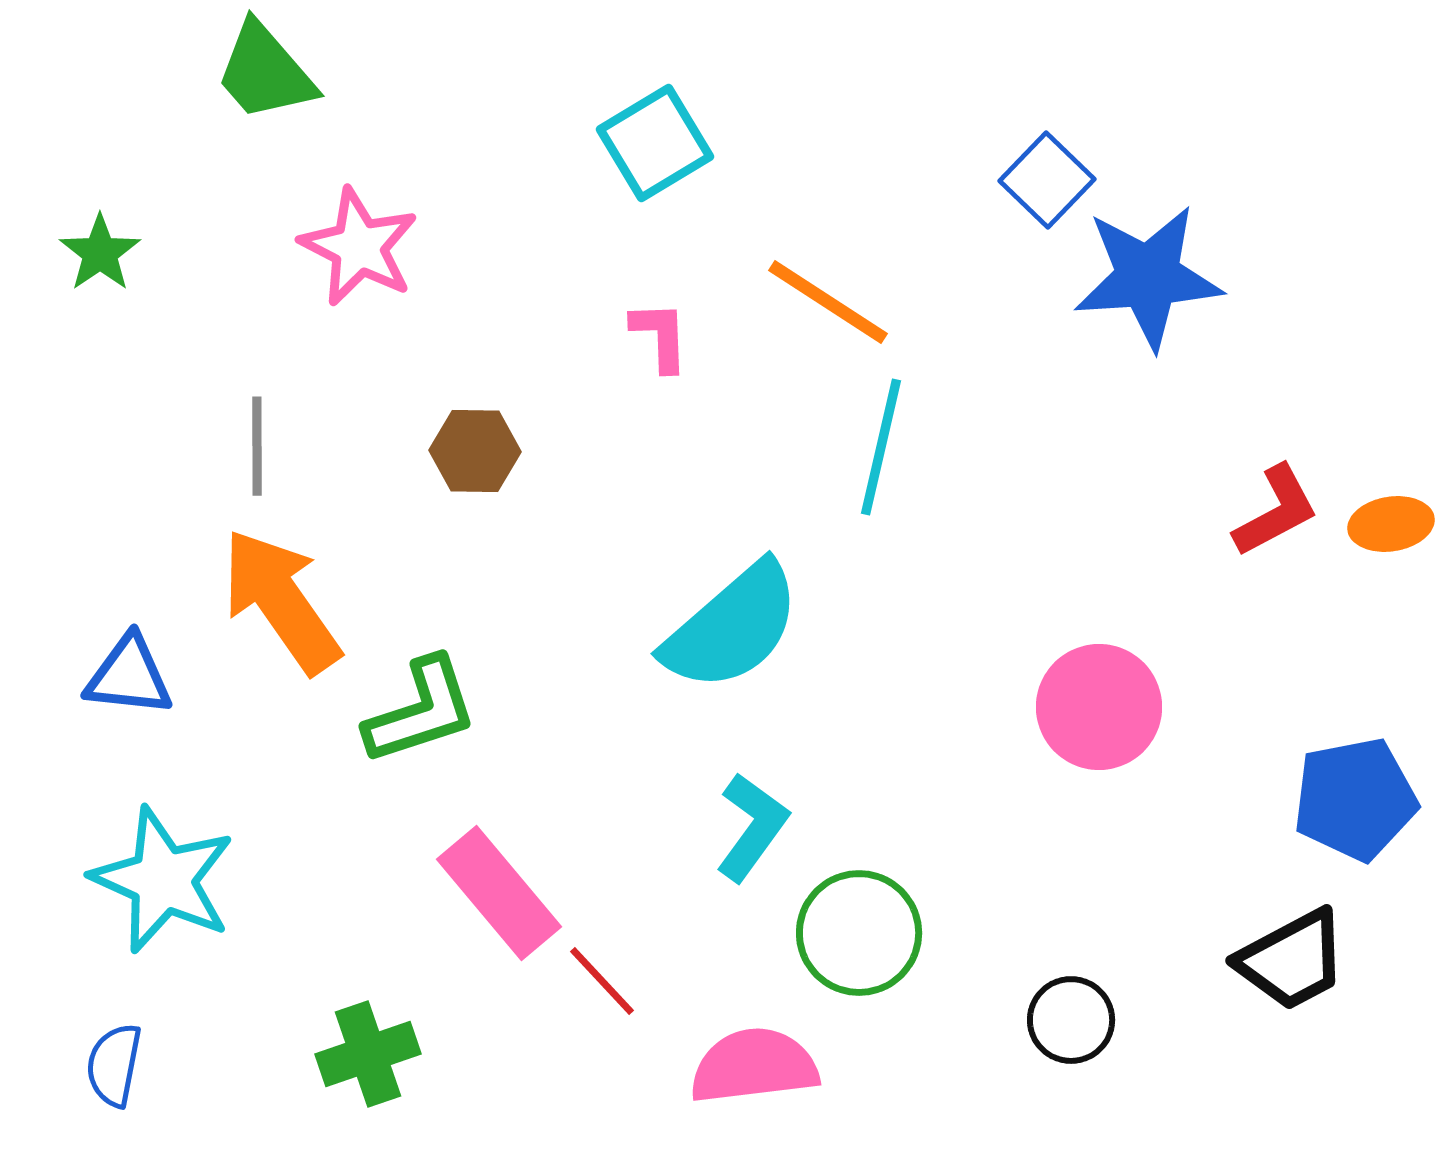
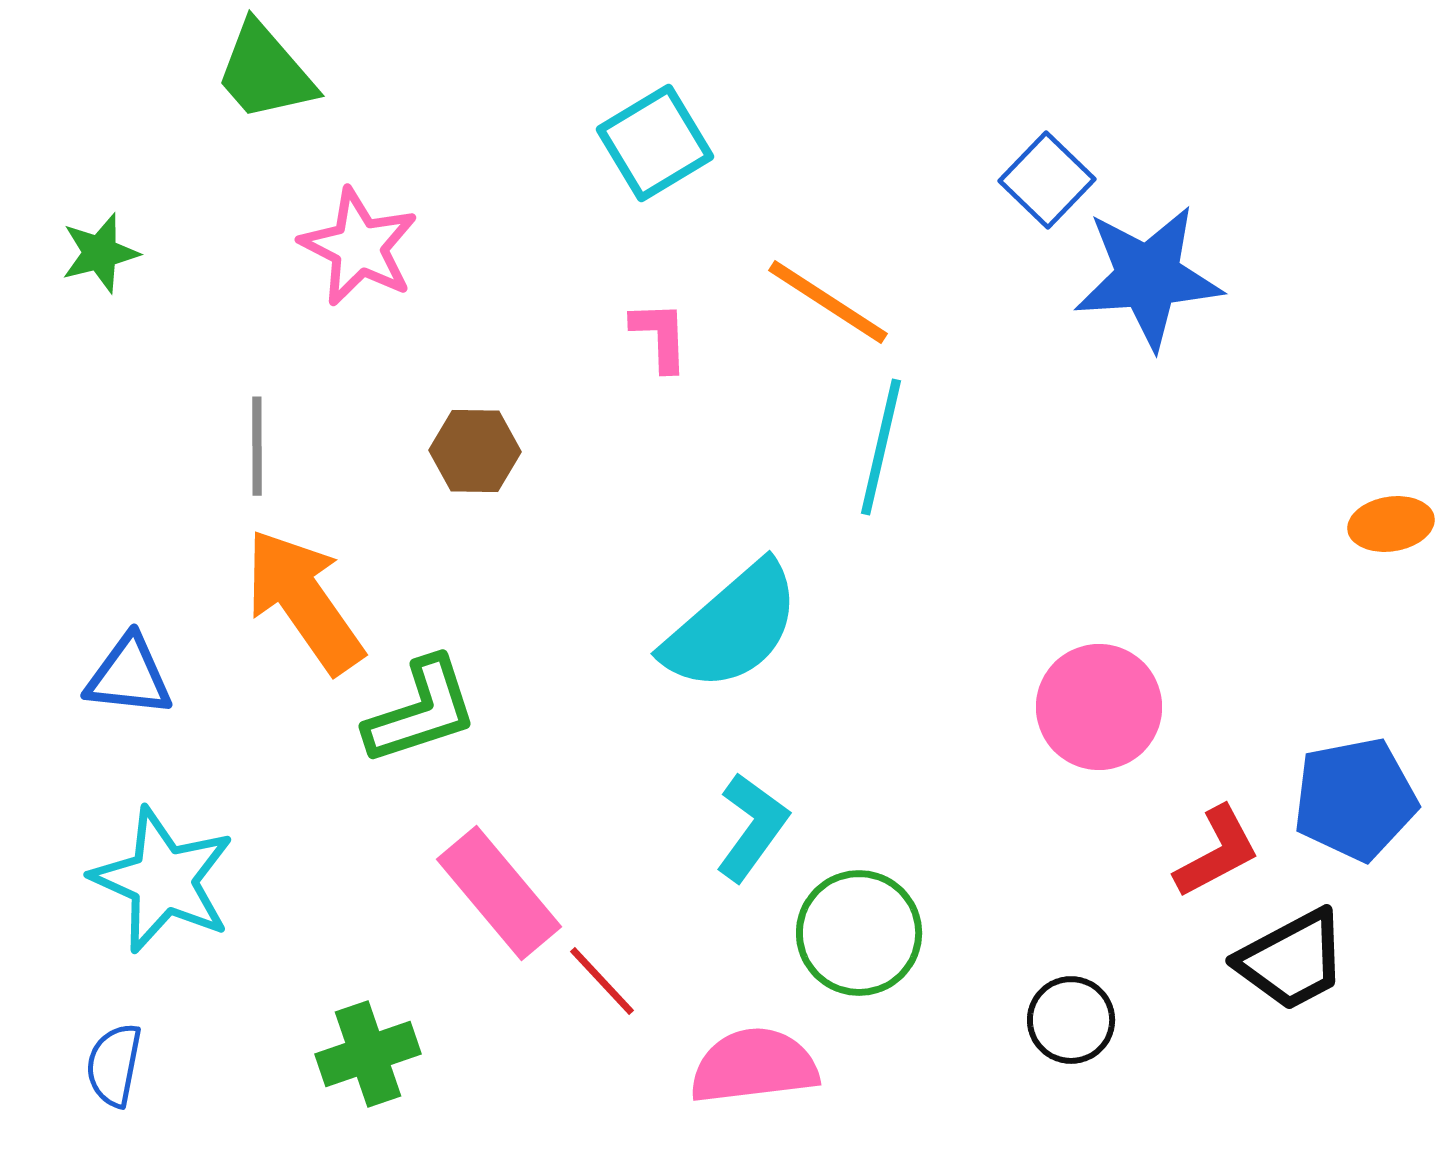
green star: rotated 20 degrees clockwise
red L-shape: moved 59 px left, 341 px down
orange arrow: moved 23 px right
